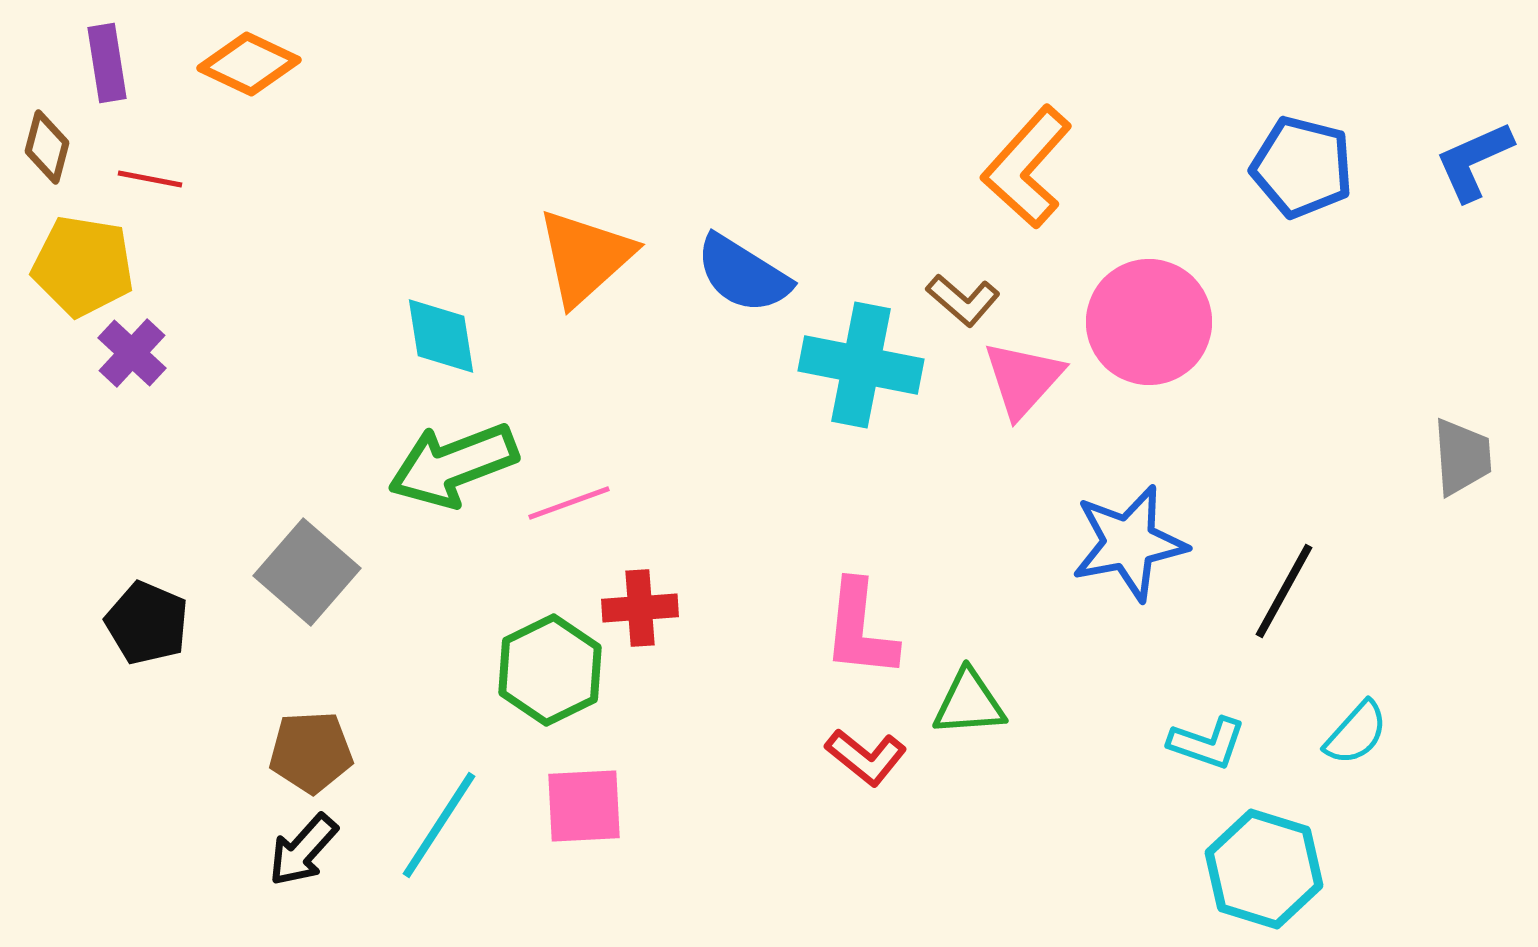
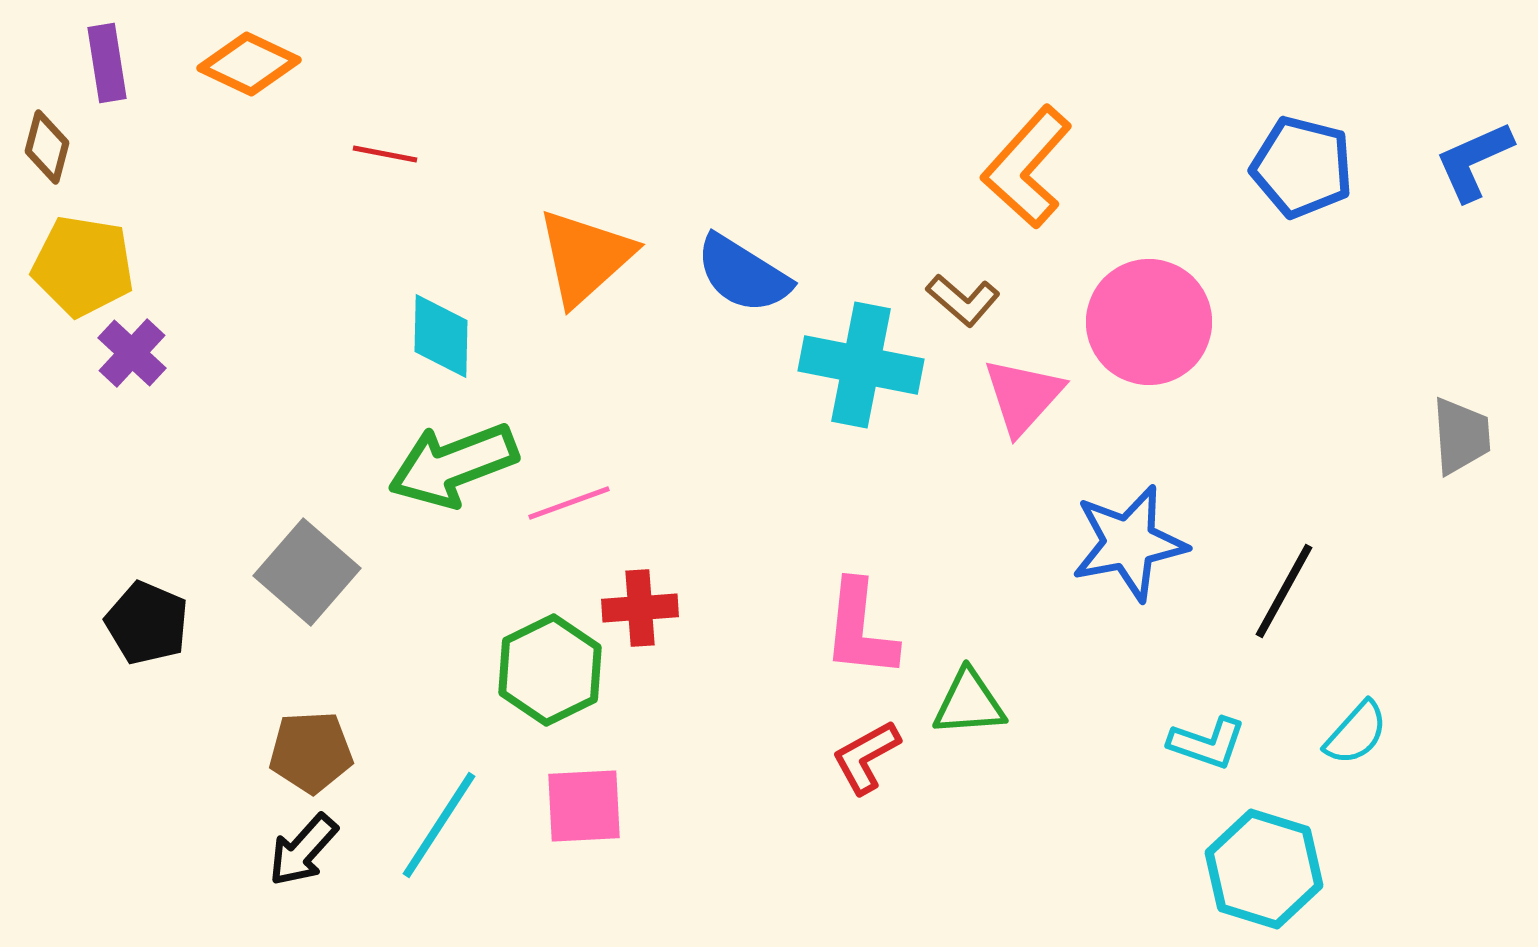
red line: moved 235 px right, 25 px up
cyan diamond: rotated 10 degrees clockwise
pink triangle: moved 17 px down
gray trapezoid: moved 1 px left, 21 px up
red L-shape: rotated 112 degrees clockwise
